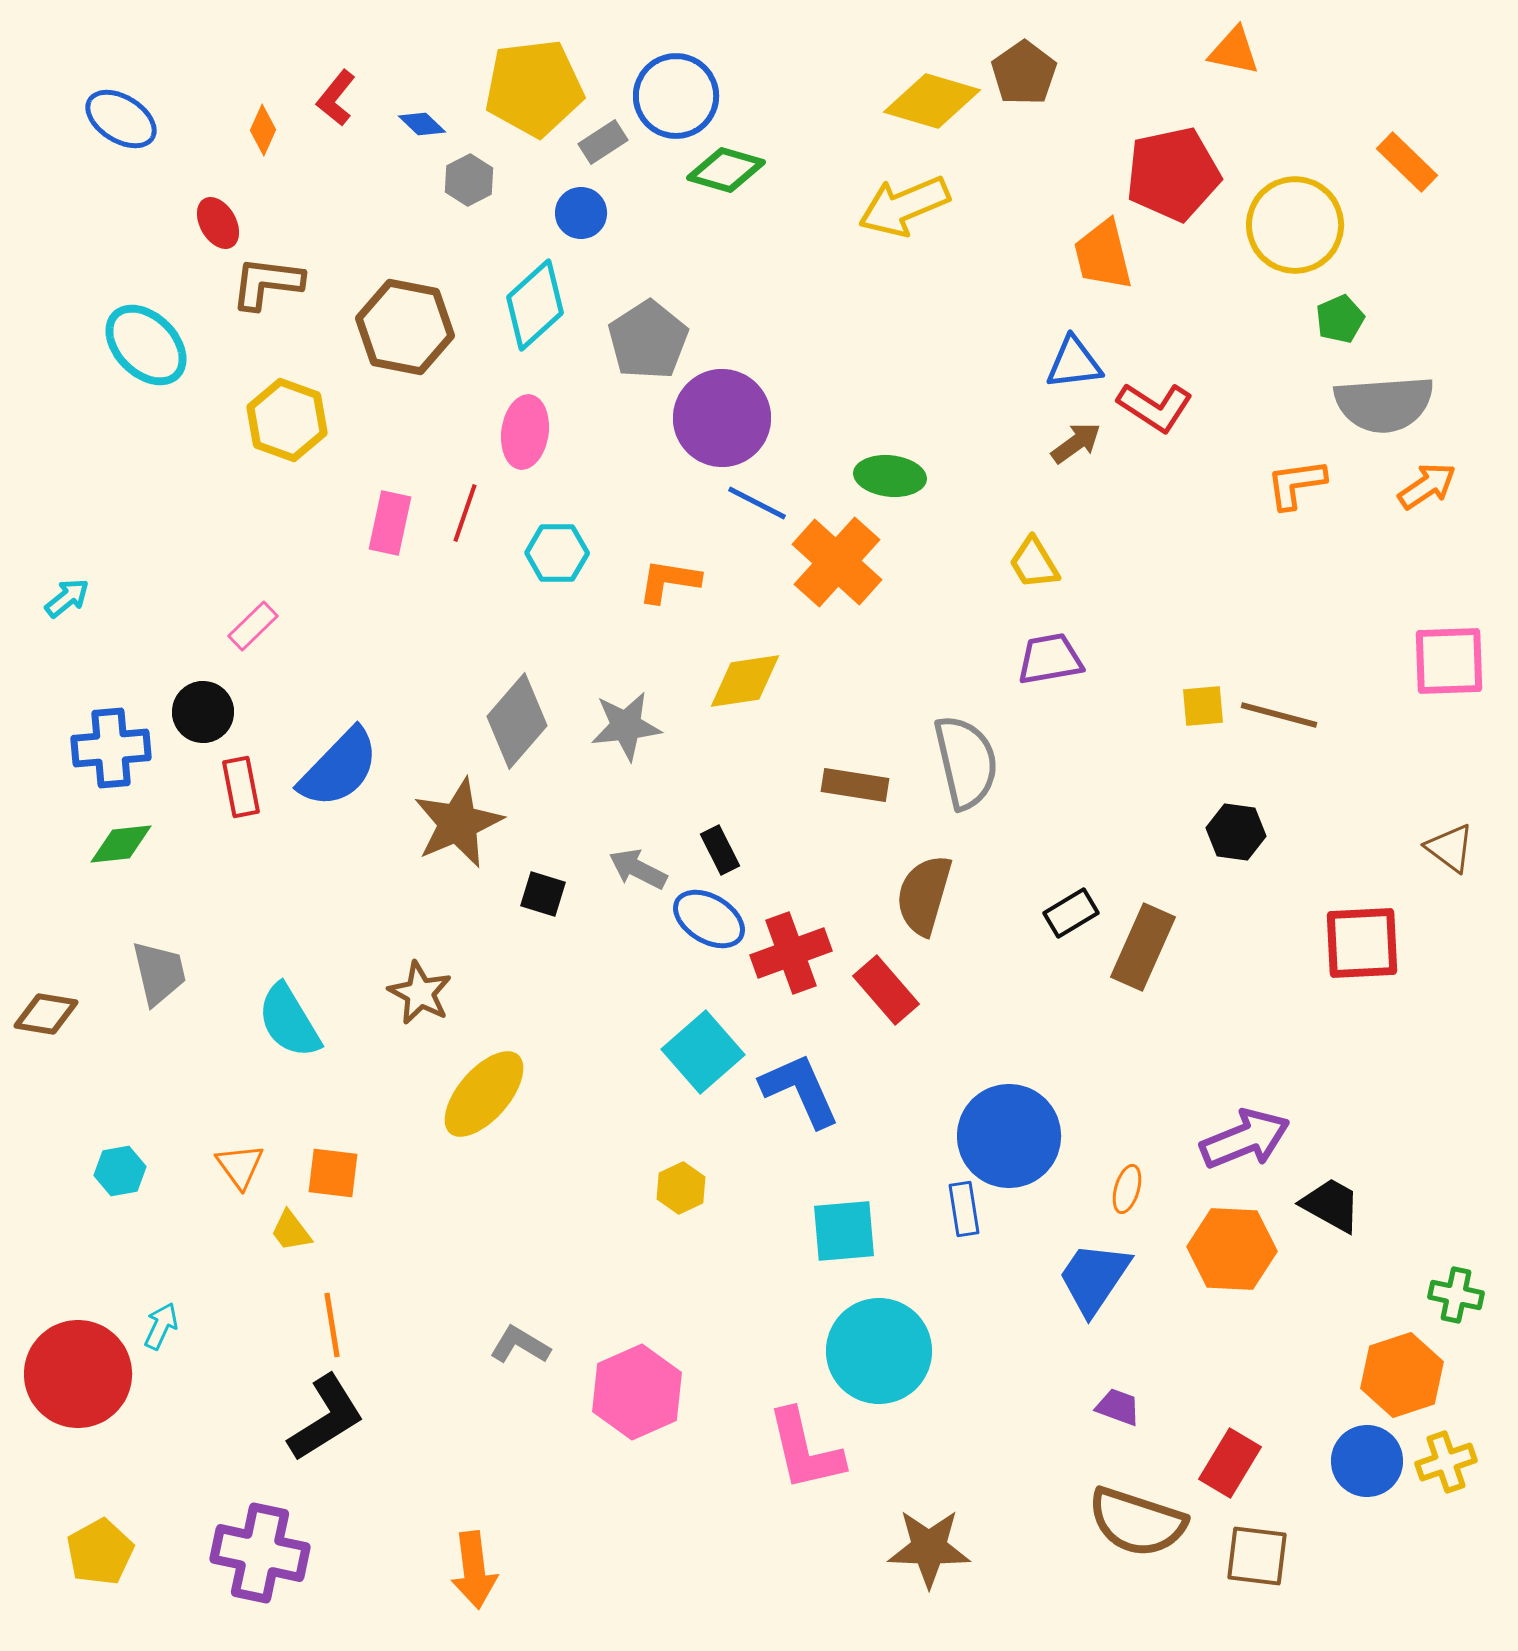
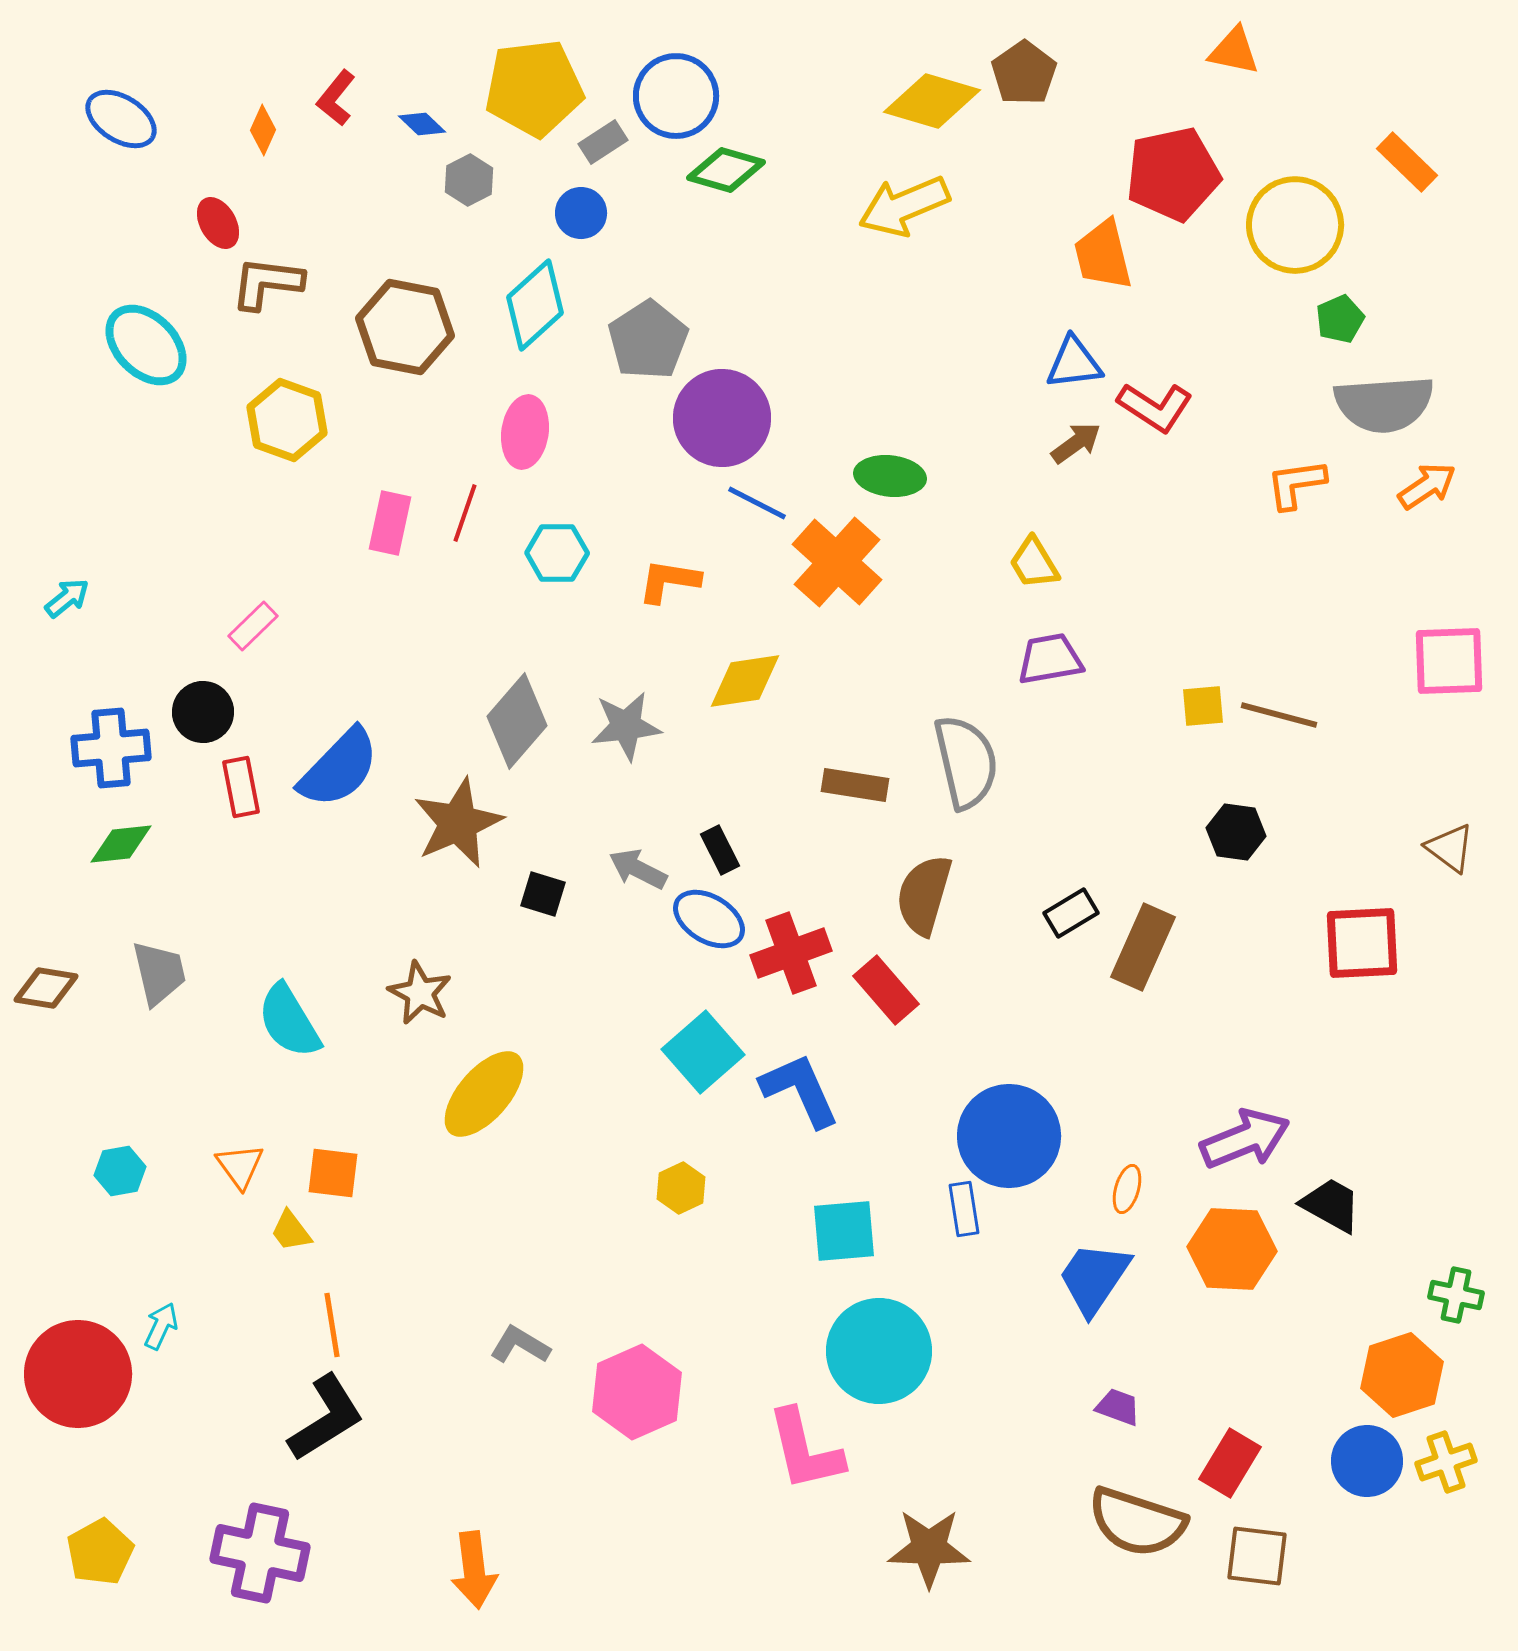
brown diamond at (46, 1014): moved 26 px up
